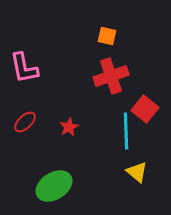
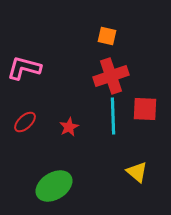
pink L-shape: rotated 116 degrees clockwise
red square: rotated 36 degrees counterclockwise
cyan line: moved 13 px left, 15 px up
